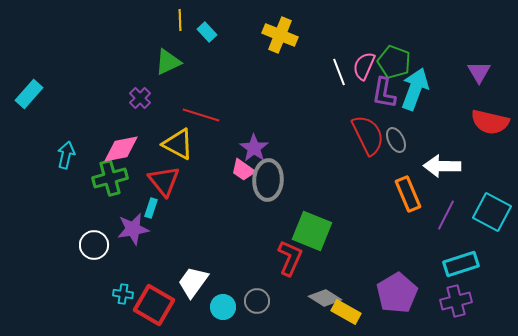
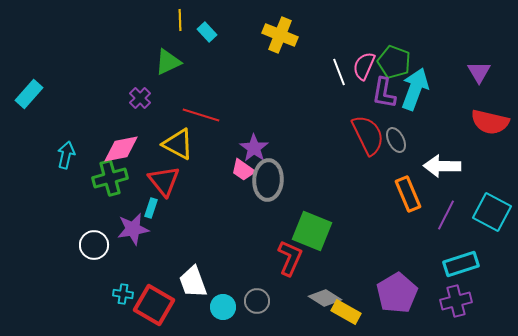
white trapezoid at (193, 282): rotated 56 degrees counterclockwise
